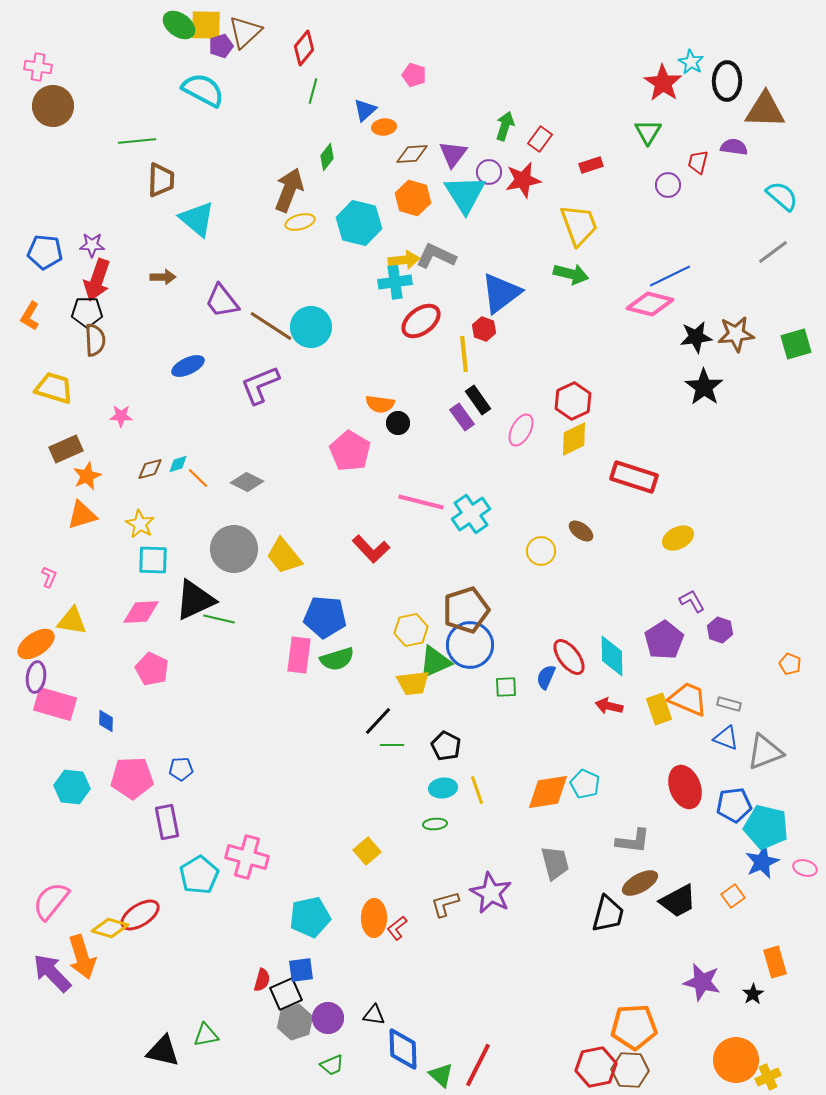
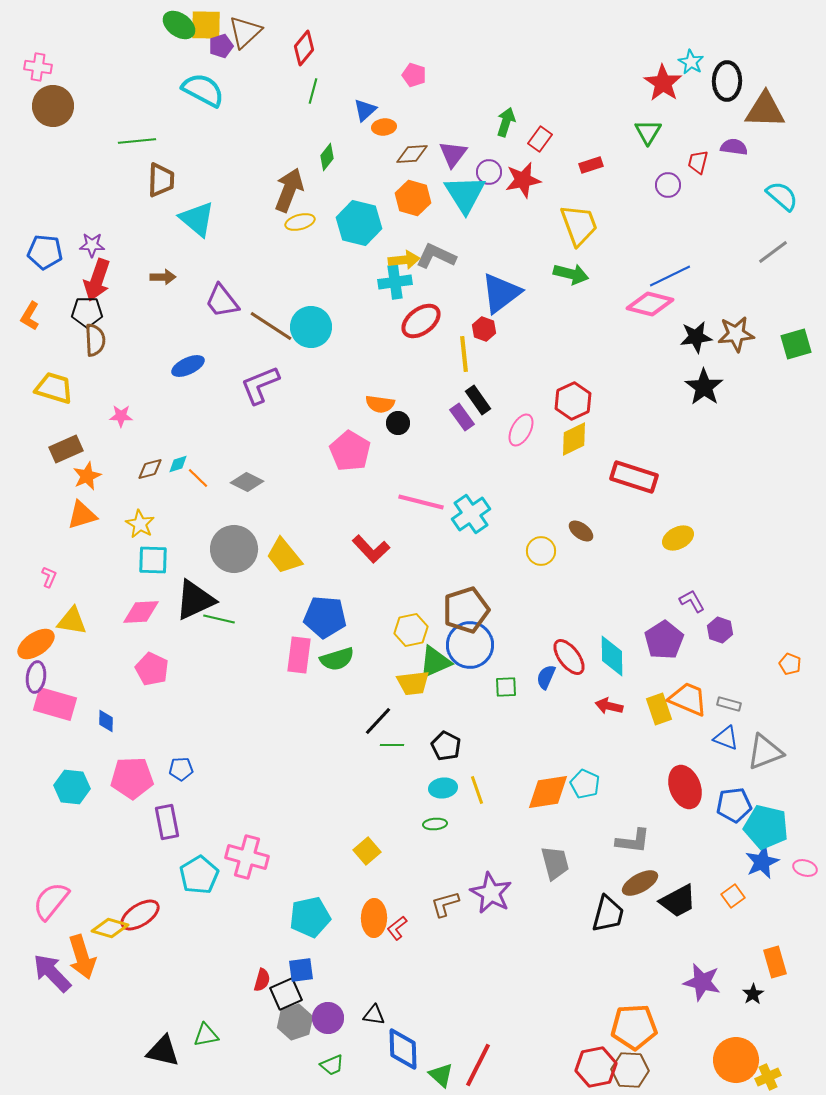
green arrow at (505, 126): moved 1 px right, 4 px up
